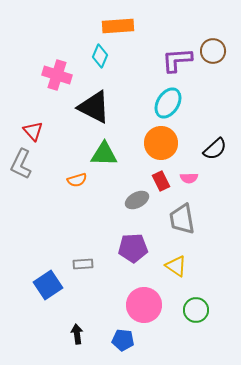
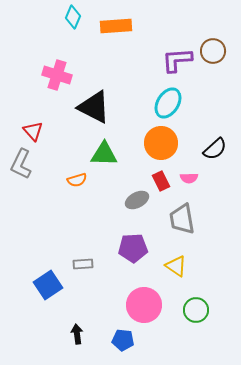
orange rectangle: moved 2 px left
cyan diamond: moved 27 px left, 39 px up
